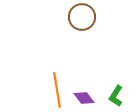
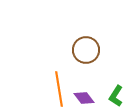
brown circle: moved 4 px right, 33 px down
orange line: moved 2 px right, 1 px up
